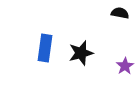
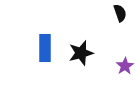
black semicircle: rotated 60 degrees clockwise
blue rectangle: rotated 8 degrees counterclockwise
